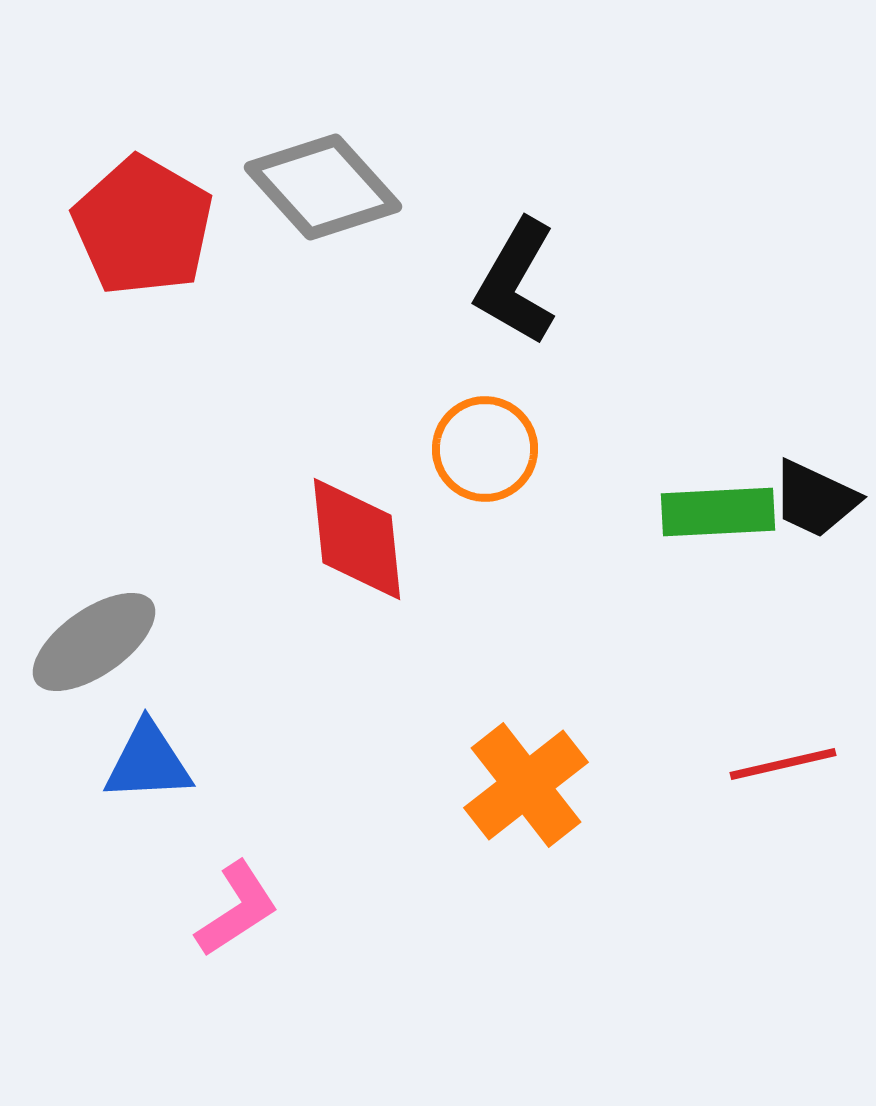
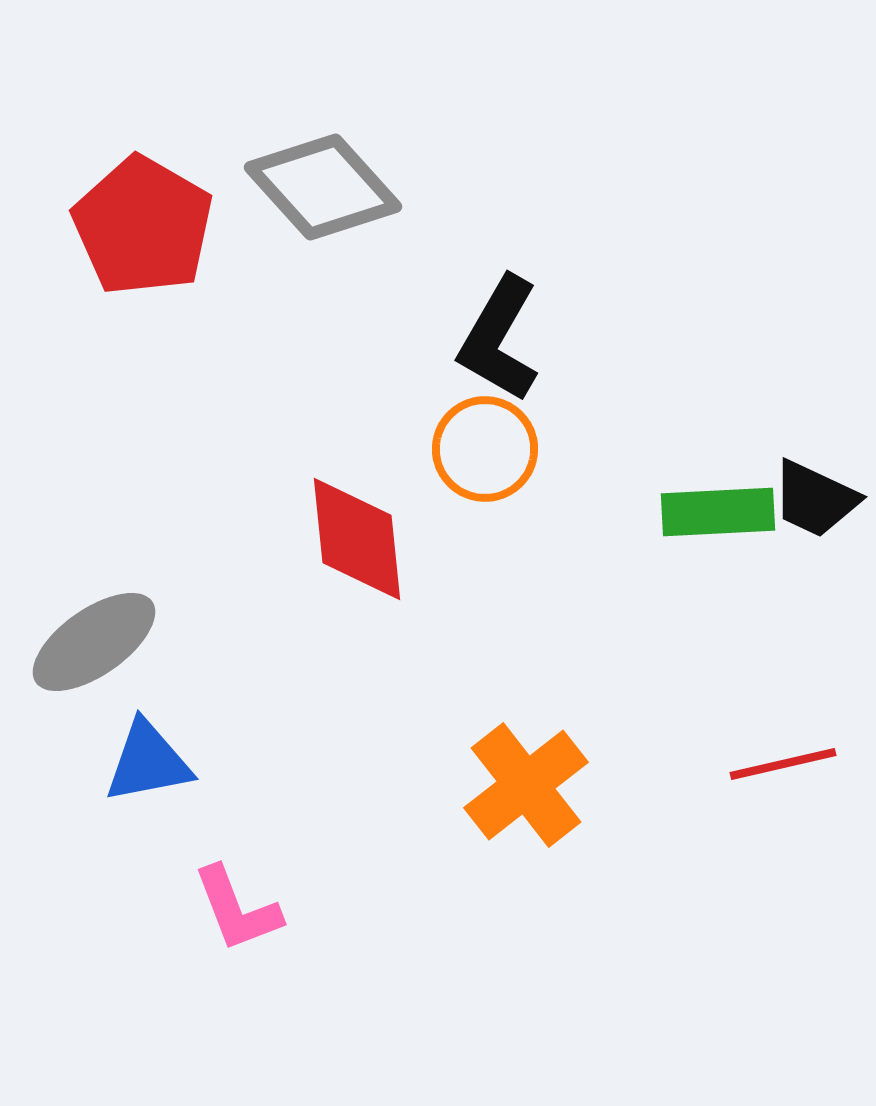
black L-shape: moved 17 px left, 57 px down
blue triangle: rotated 8 degrees counterclockwise
pink L-shape: rotated 102 degrees clockwise
